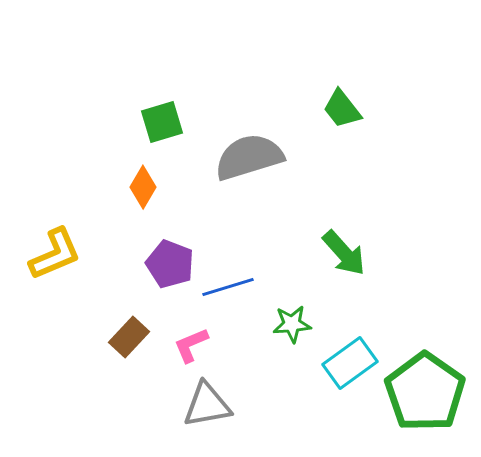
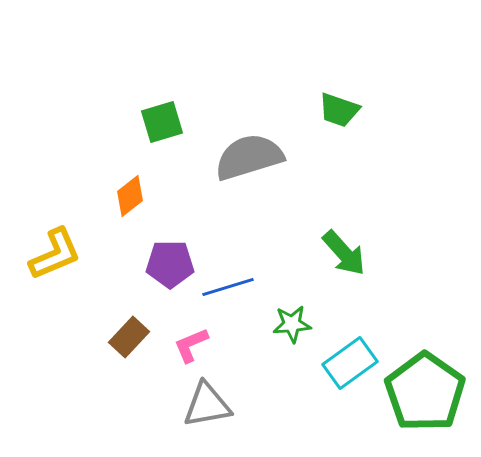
green trapezoid: moved 3 px left, 1 px down; rotated 33 degrees counterclockwise
orange diamond: moved 13 px left, 9 px down; rotated 21 degrees clockwise
purple pentagon: rotated 21 degrees counterclockwise
